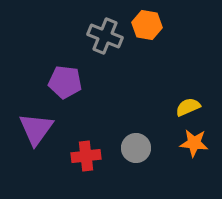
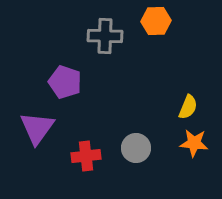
orange hexagon: moved 9 px right, 4 px up; rotated 12 degrees counterclockwise
gray cross: rotated 20 degrees counterclockwise
purple pentagon: rotated 12 degrees clockwise
yellow semicircle: rotated 135 degrees clockwise
purple triangle: moved 1 px right, 1 px up
